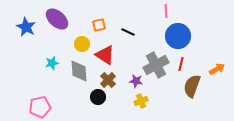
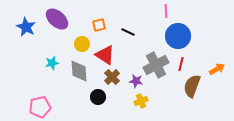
brown cross: moved 4 px right, 3 px up
